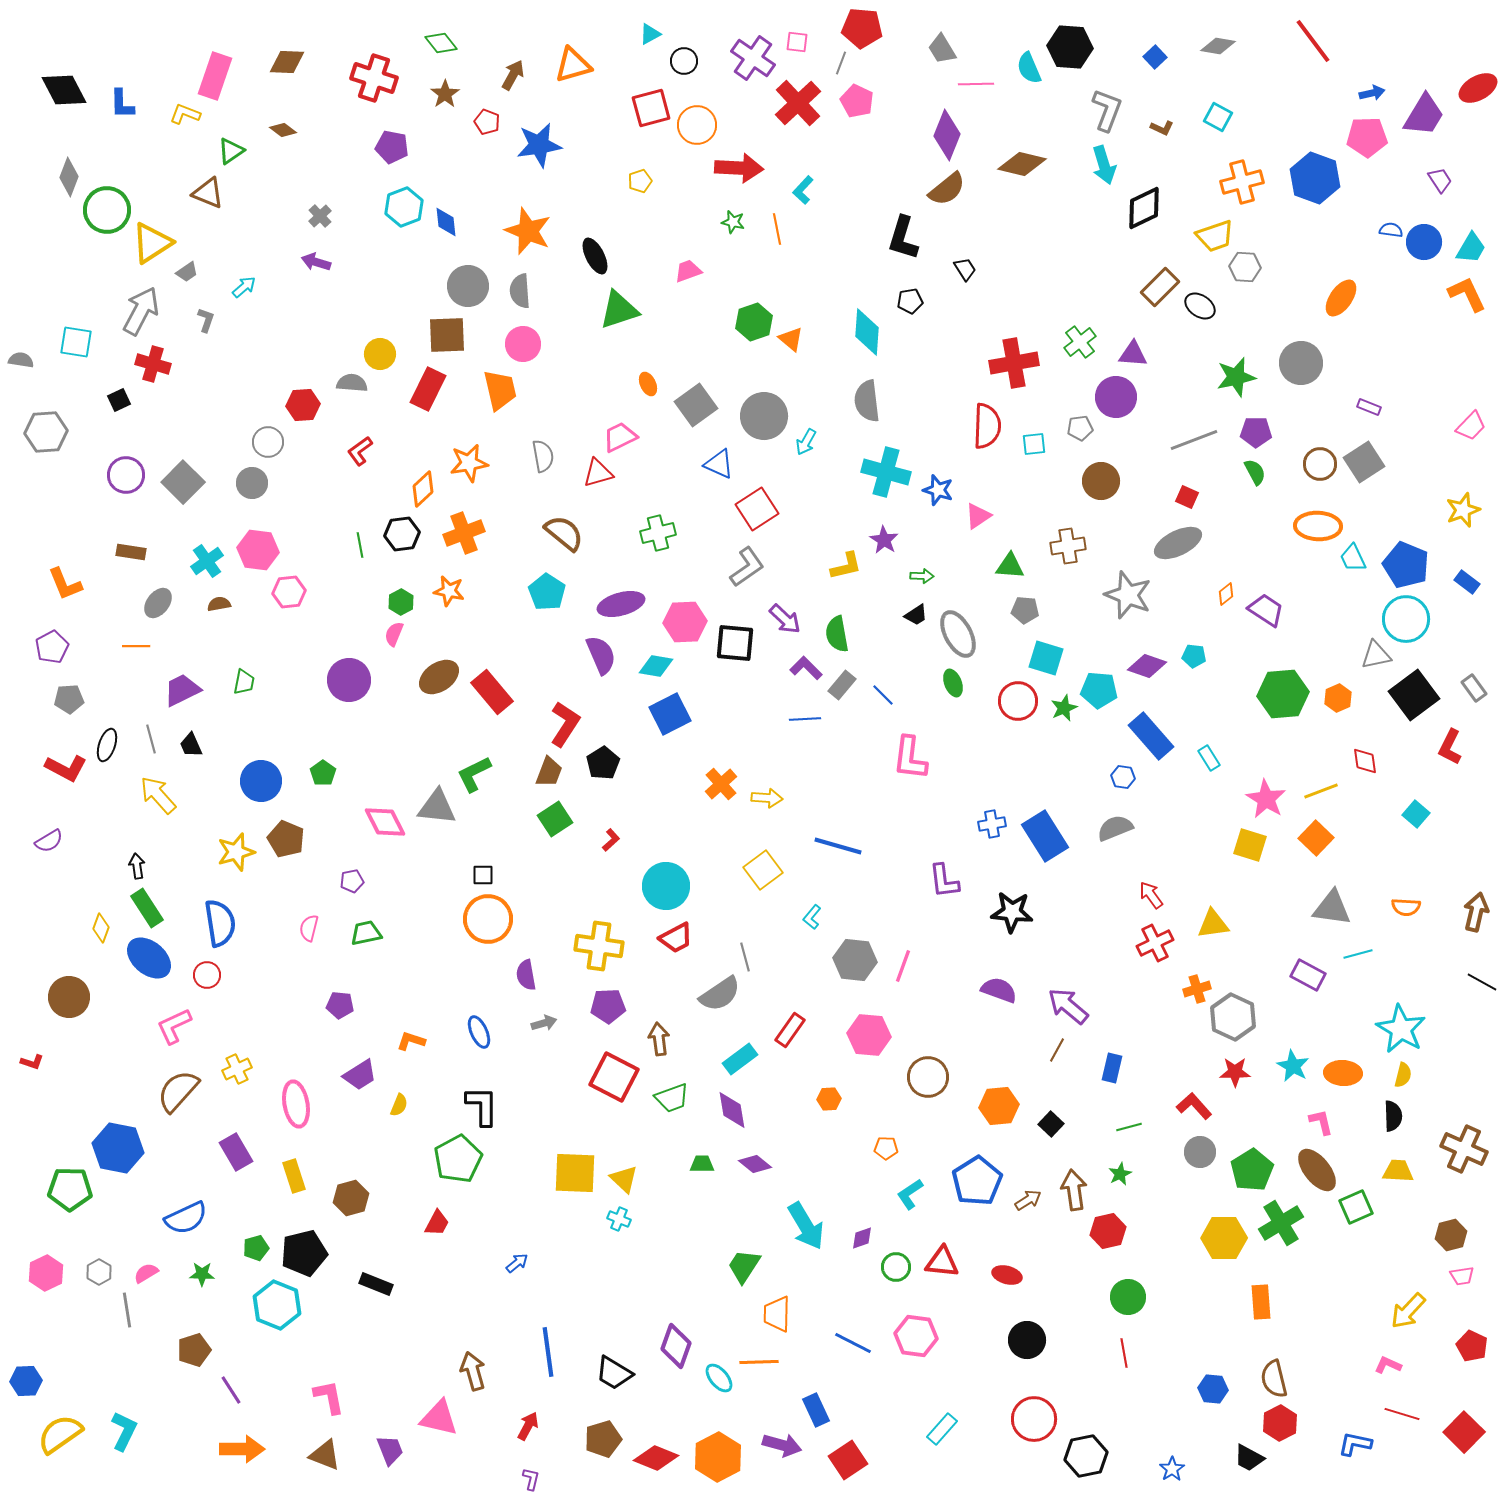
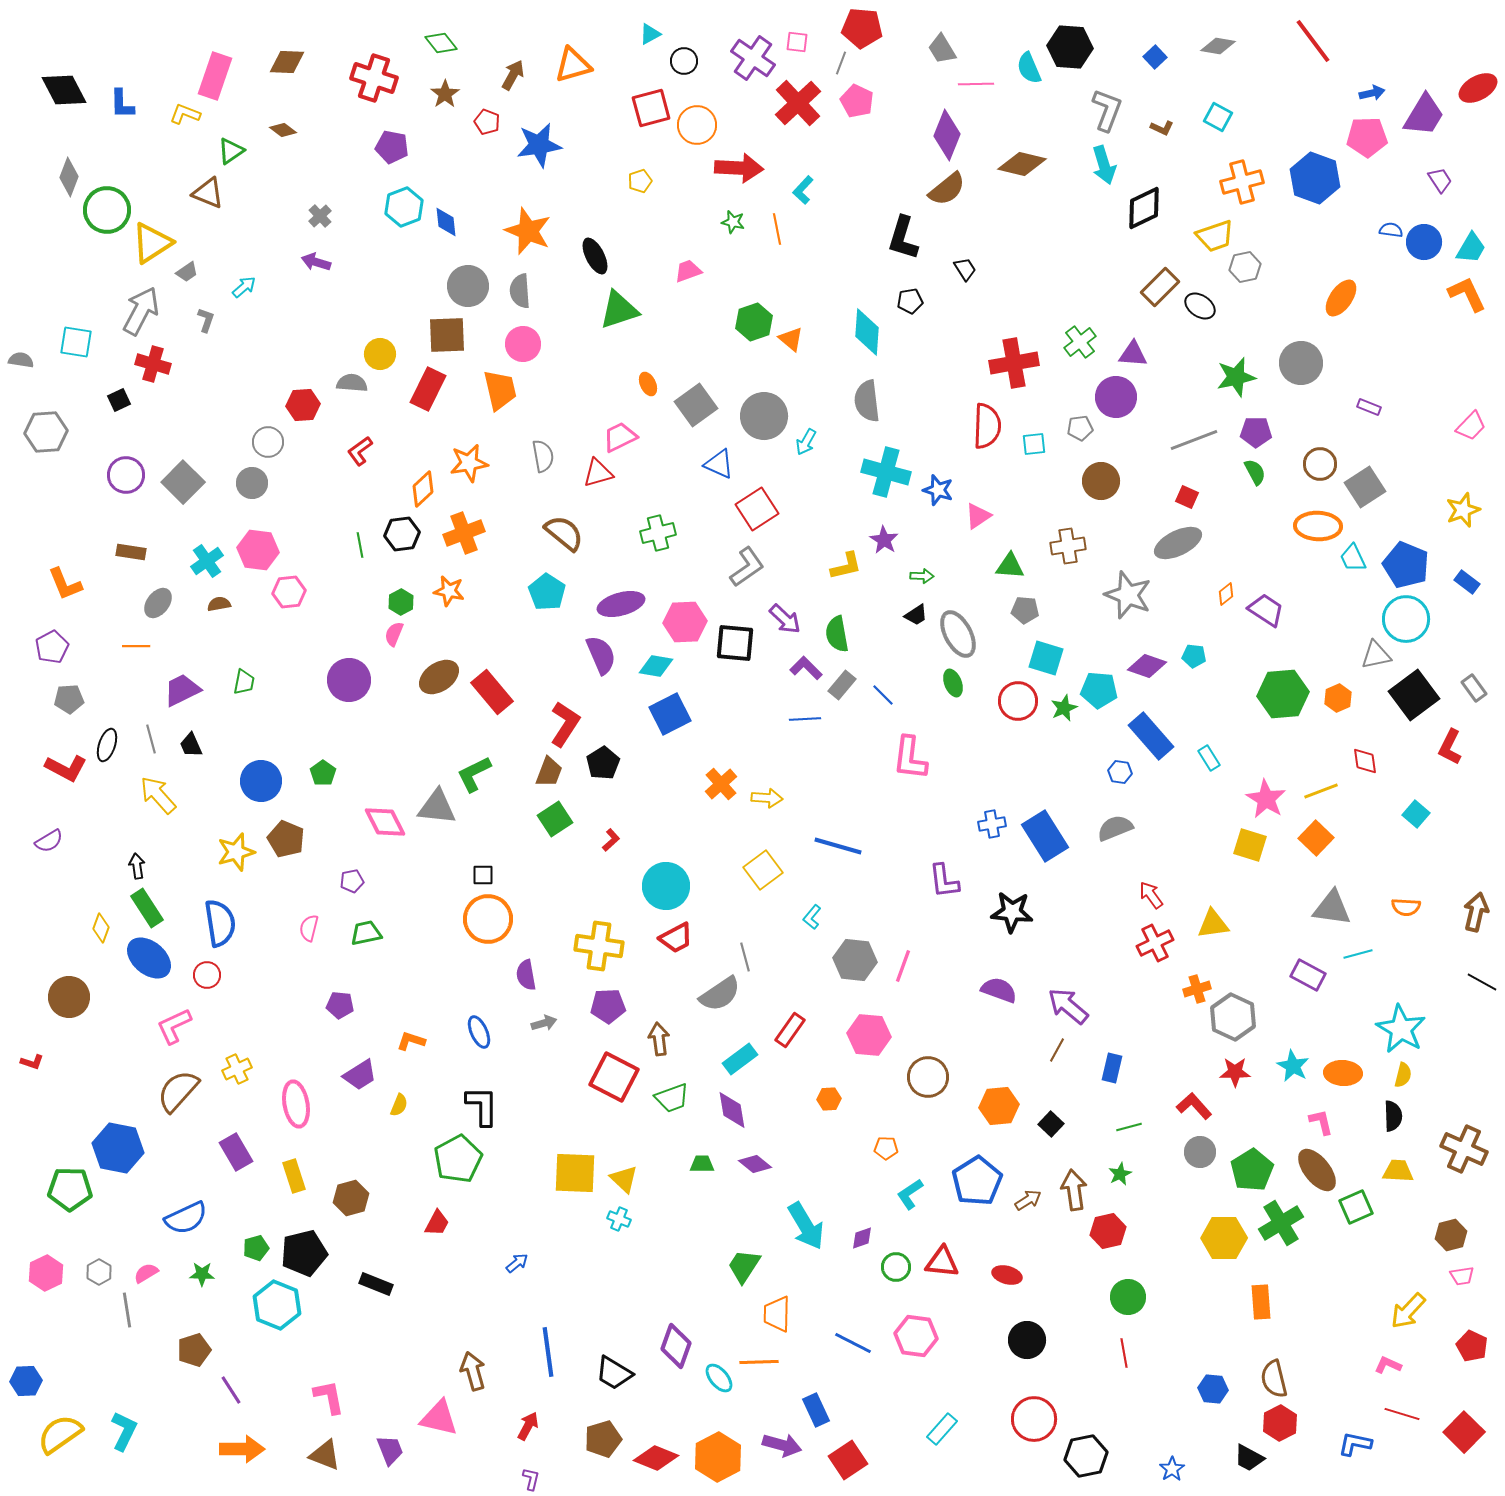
gray hexagon at (1245, 267): rotated 16 degrees counterclockwise
gray square at (1364, 462): moved 1 px right, 25 px down
blue hexagon at (1123, 777): moved 3 px left, 5 px up
